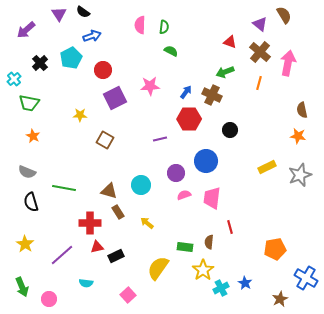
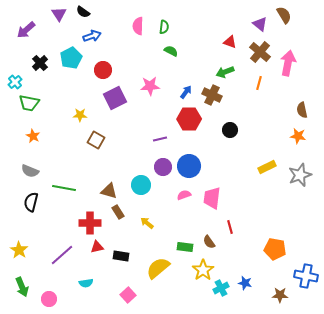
pink semicircle at (140, 25): moved 2 px left, 1 px down
cyan cross at (14, 79): moved 1 px right, 3 px down
brown square at (105, 140): moved 9 px left
blue circle at (206, 161): moved 17 px left, 5 px down
gray semicircle at (27, 172): moved 3 px right, 1 px up
purple circle at (176, 173): moved 13 px left, 6 px up
black semicircle at (31, 202): rotated 30 degrees clockwise
brown semicircle at (209, 242): rotated 40 degrees counterclockwise
yellow star at (25, 244): moved 6 px left, 6 px down
orange pentagon at (275, 249): rotated 20 degrees clockwise
black rectangle at (116, 256): moved 5 px right; rotated 35 degrees clockwise
yellow semicircle at (158, 268): rotated 15 degrees clockwise
blue cross at (306, 278): moved 2 px up; rotated 20 degrees counterclockwise
cyan semicircle at (86, 283): rotated 16 degrees counterclockwise
blue star at (245, 283): rotated 16 degrees counterclockwise
brown star at (280, 299): moved 4 px up; rotated 28 degrees clockwise
